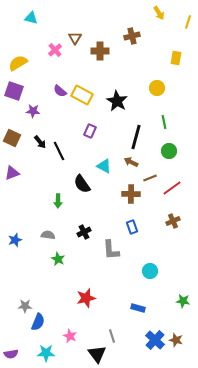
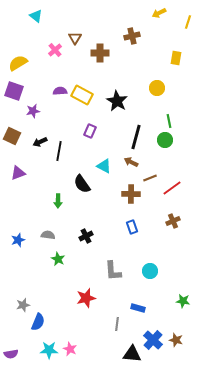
yellow arrow at (159, 13): rotated 96 degrees clockwise
cyan triangle at (31, 18): moved 5 px right, 2 px up; rotated 24 degrees clockwise
brown cross at (100, 51): moved 2 px down
purple semicircle at (60, 91): rotated 136 degrees clockwise
purple star at (33, 111): rotated 16 degrees counterclockwise
green line at (164, 122): moved 5 px right, 1 px up
brown square at (12, 138): moved 2 px up
black arrow at (40, 142): rotated 104 degrees clockwise
black line at (59, 151): rotated 36 degrees clockwise
green circle at (169, 151): moved 4 px left, 11 px up
purple triangle at (12, 173): moved 6 px right
black cross at (84, 232): moved 2 px right, 4 px down
blue star at (15, 240): moved 3 px right
gray L-shape at (111, 250): moved 2 px right, 21 px down
gray star at (25, 306): moved 2 px left, 1 px up; rotated 16 degrees counterclockwise
pink star at (70, 336): moved 13 px down
gray line at (112, 336): moved 5 px right, 12 px up; rotated 24 degrees clockwise
blue cross at (155, 340): moved 2 px left
cyan star at (46, 353): moved 3 px right, 3 px up
black triangle at (97, 354): moved 35 px right; rotated 48 degrees counterclockwise
